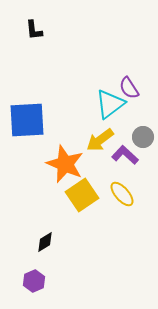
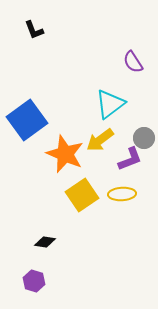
black L-shape: rotated 15 degrees counterclockwise
purple semicircle: moved 4 px right, 26 px up
blue square: rotated 33 degrees counterclockwise
gray circle: moved 1 px right, 1 px down
purple L-shape: moved 5 px right, 4 px down; rotated 116 degrees clockwise
orange star: moved 10 px up
yellow ellipse: rotated 52 degrees counterclockwise
black diamond: rotated 40 degrees clockwise
purple hexagon: rotated 20 degrees counterclockwise
